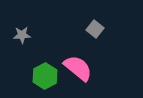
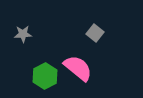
gray square: moved 4 px down
gray star: moved 1 px right, 1 px up
